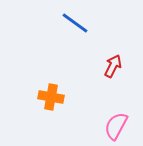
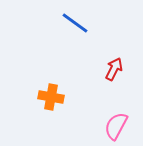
red arrow: moved 1 px right, 3 px down
